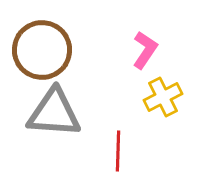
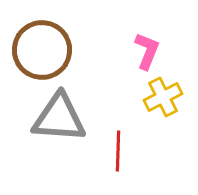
pink L-shape: moved 2 px right, 1 px down; rotated 12 degrees counterclockwise
gray triangle: moved 5 px right, 5 px down
